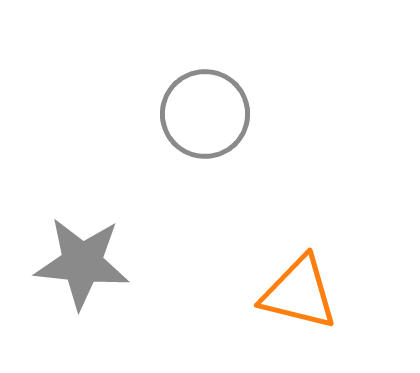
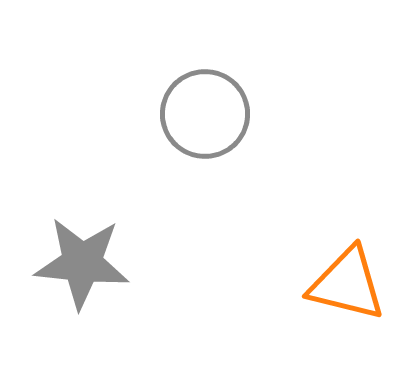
orange triangle: moved 48 px right, 9 px up
